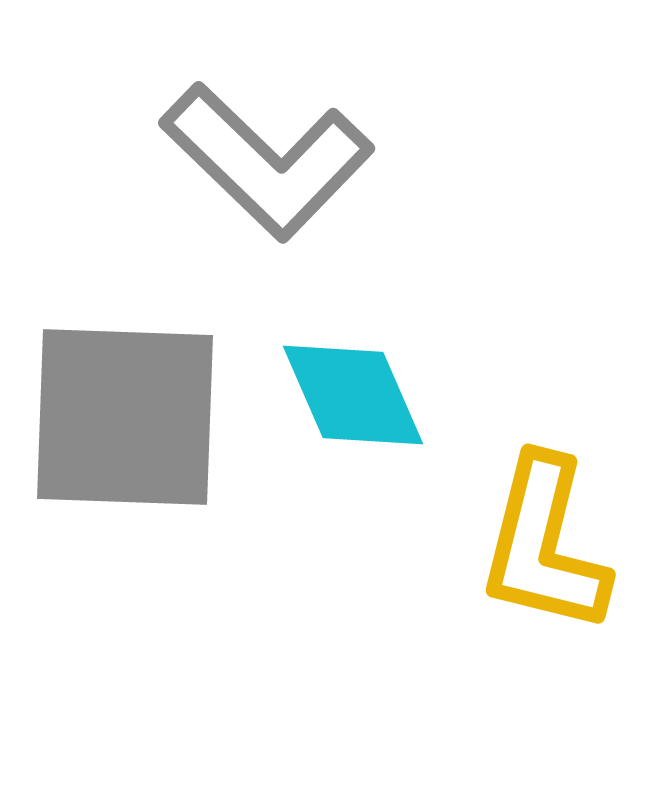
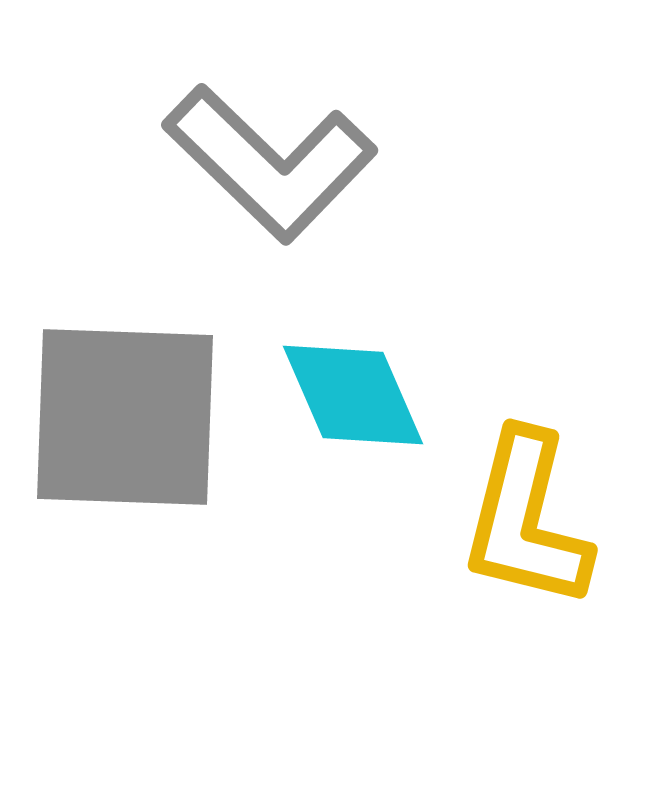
gray L-shape: moved 3 px right, 2 px down
yellow L-shape: moved 18 px left, 25 px up
